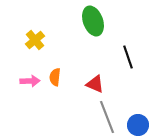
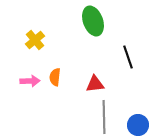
red triangle: rotated 30 degrees counterclockwise
gray line: moved 3 px left; rotated 20 degrees clockwise
